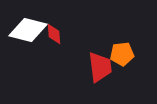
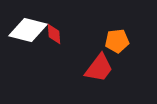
orange pentagon: moved 5 px left, 13 px up
red trapezoid: moved 1 px left, 1 px down; rotated 44 degrees clockwise
